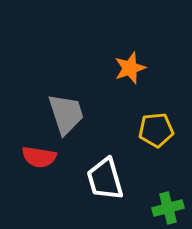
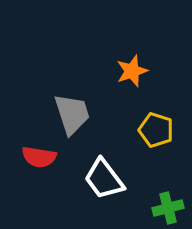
orange star: moved 2 px right, 3 px down
gray trapezoid: moved 6 px right
yellow pentagon: rotated 24 degrees clockwise
white trapezoid: moved 1 px left; rotated 21 degrees counterclockwise
